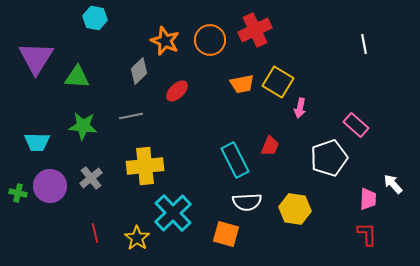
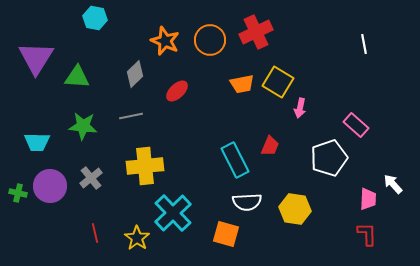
red cross: moved 1 px right, 2 px down
gray diamond: moved 4 px left, 3 px down
